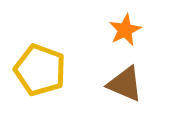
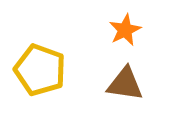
brown triangle: rotated 15 degrees counterclockwise
